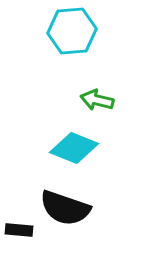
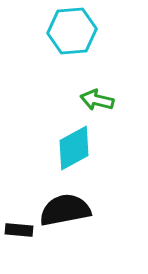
cyan diamond: rotated 51 degrees counterclockwise
black semicircle: moved 2 px down; rotated 150 degrees clockwise
